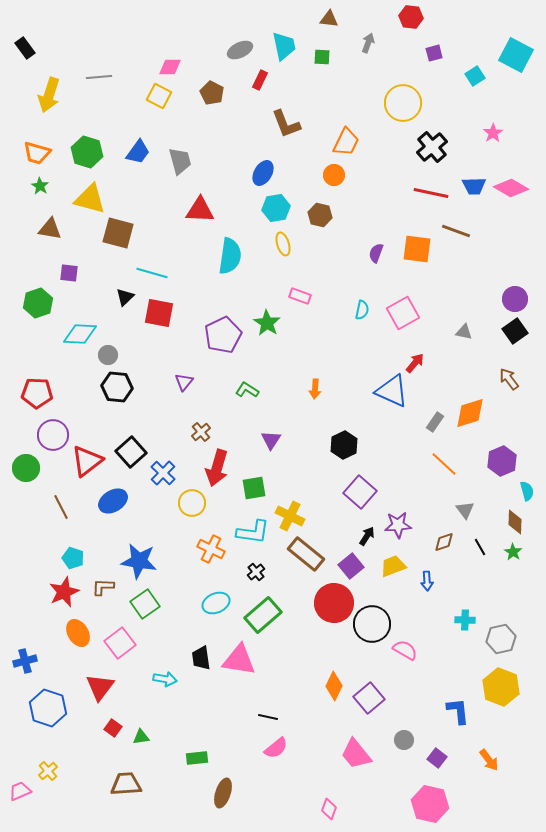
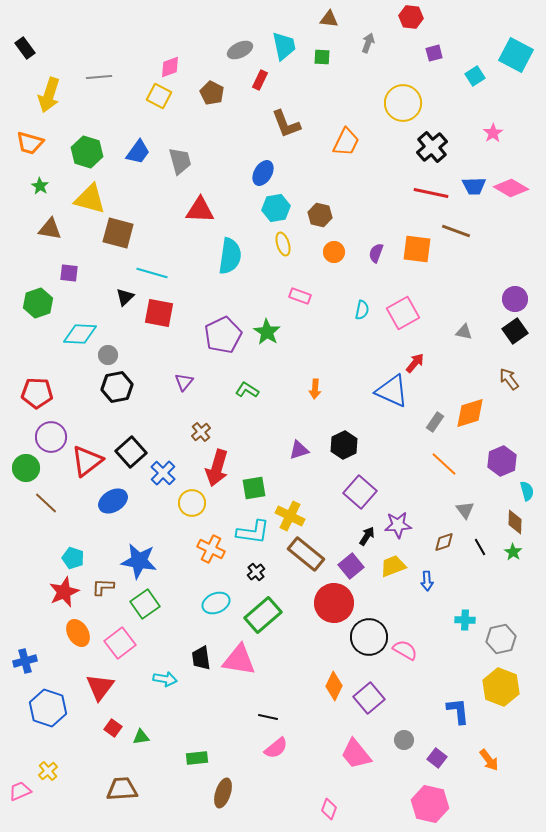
pink diamond at (170, 67): rotated 20 degrees counterclockwise
orange trapezoid at (37, 153): moved 7 px left, 10 px up
orange circle at (334, 175): moved 77 px down
green star at (267, 323): moved 9 px down
black hexagon at (117, 387): rotated 16 degrees counterclockwise
purple circle at (53, 435): moved 2 px left, 2 px down
purple triangle at (271, 440): moved 28 px right, 10 px down; rotated 40 degrees clockwise
brown line at (61, 507): moved 15 px left, 4 px up; rotated 20 degrees counterclockwise
black circle at (372, 624): moved 3 px left, 13 px down
brown trapezoid at (126, 784): moved 4 px left, 5 px down
